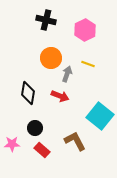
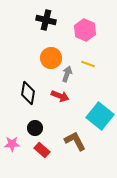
pink hexagon: rotated 10 degrees counterclockwise
